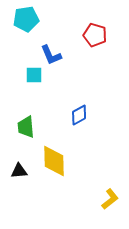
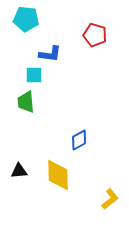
cyan pentagon: rotated 15 degrees clockwise
blue L-shape: moved 1 px left, 1 px up; rotated 60 degrees counterclockwise
blue diamond: moved 25 px down
green trapezoid: moved 25 px up
yellow diamond: moved 4 px right, 14 px down
